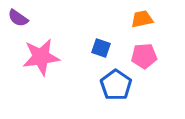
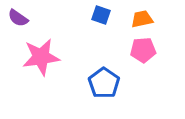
blue square: moved 33 px up
pink pentagon: moved 1 px left, 6 px up
blue pentagon: moved 12 px left, 2 px up
